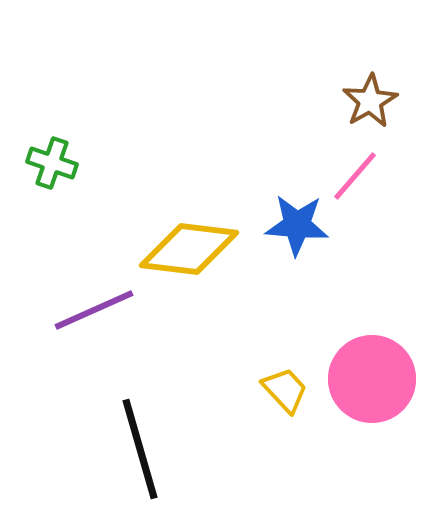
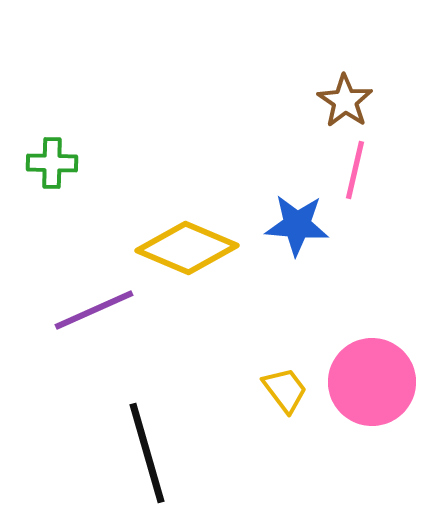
brown star: moved 25 px left; rotated 8 degrees counterclockwise
green cross: rotated 18 degrees counterclockwise
pink line: moved 6 px up; rotated 28 degrees counterclockwise
yellow diamond: moved 2 px left, 1 px up; rotated 16 degrees clockwise
pink circle: moved 3 px down
yellow trapezoid: rotated 6 degrees clockwise
black line: moved 7 px right, 4 px down
